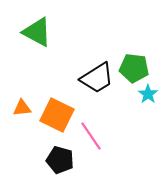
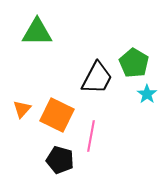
green triangle: rotated 28 degrees counterclockwise
green pentagon: moved 5 px up; rotated 24 degrees clockwise
black trapezoid: rotated 30 degrees counterclockwise
cyan star: moved 1 px left
orange triangle: moved 1 px down; rotated 42 degrees counterclockwise
pink line: rotated 44 degrees clockwise
